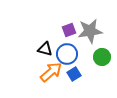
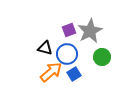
gray star: rotated 20 degrees counterclockwise
black triangle: moved 1 px up
